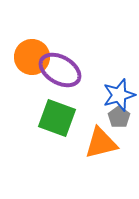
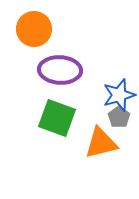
orange circle: moved 2 px right, 28 px up
purple ellipse: rotated 27 degrees counterclockwise
